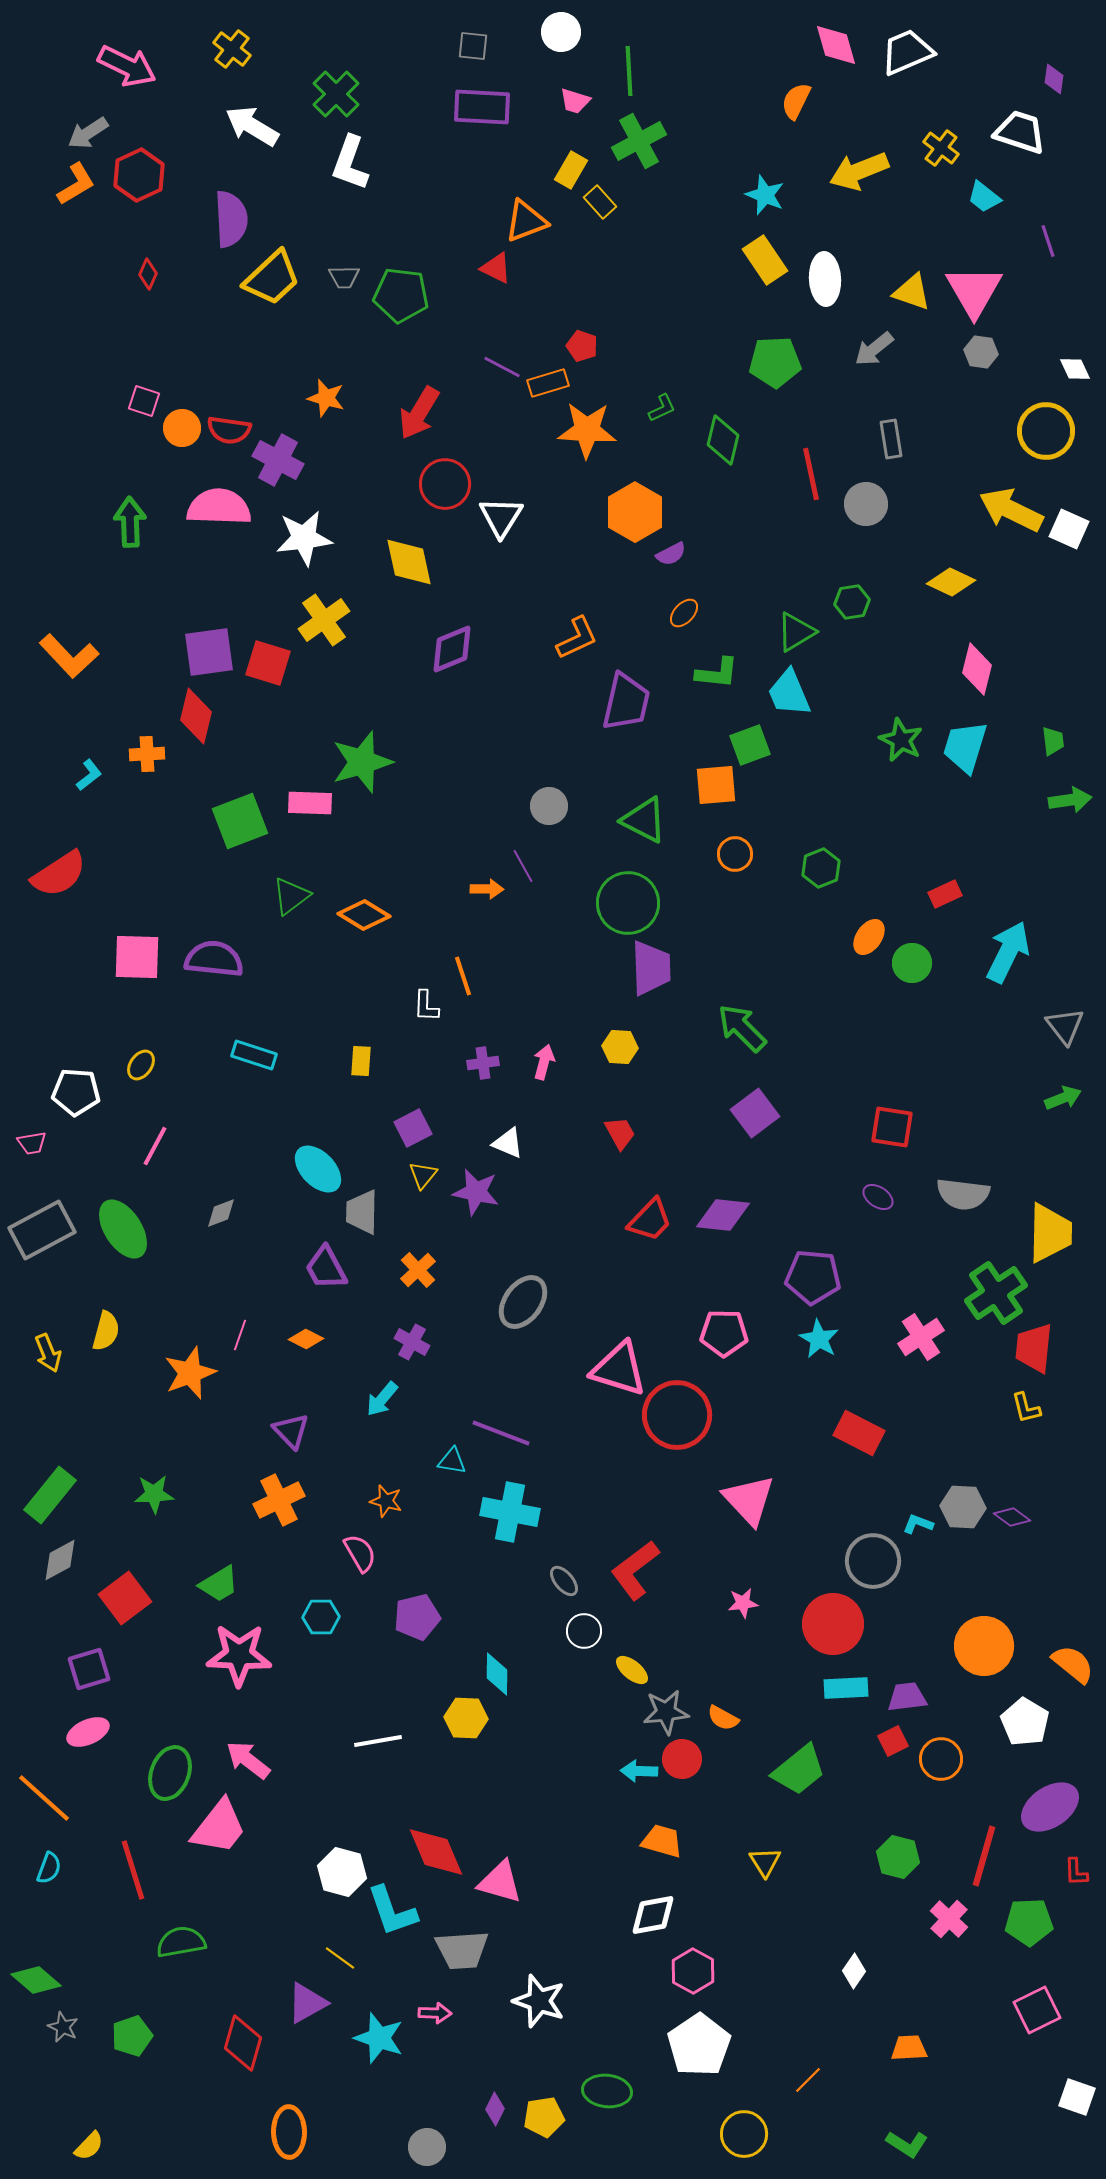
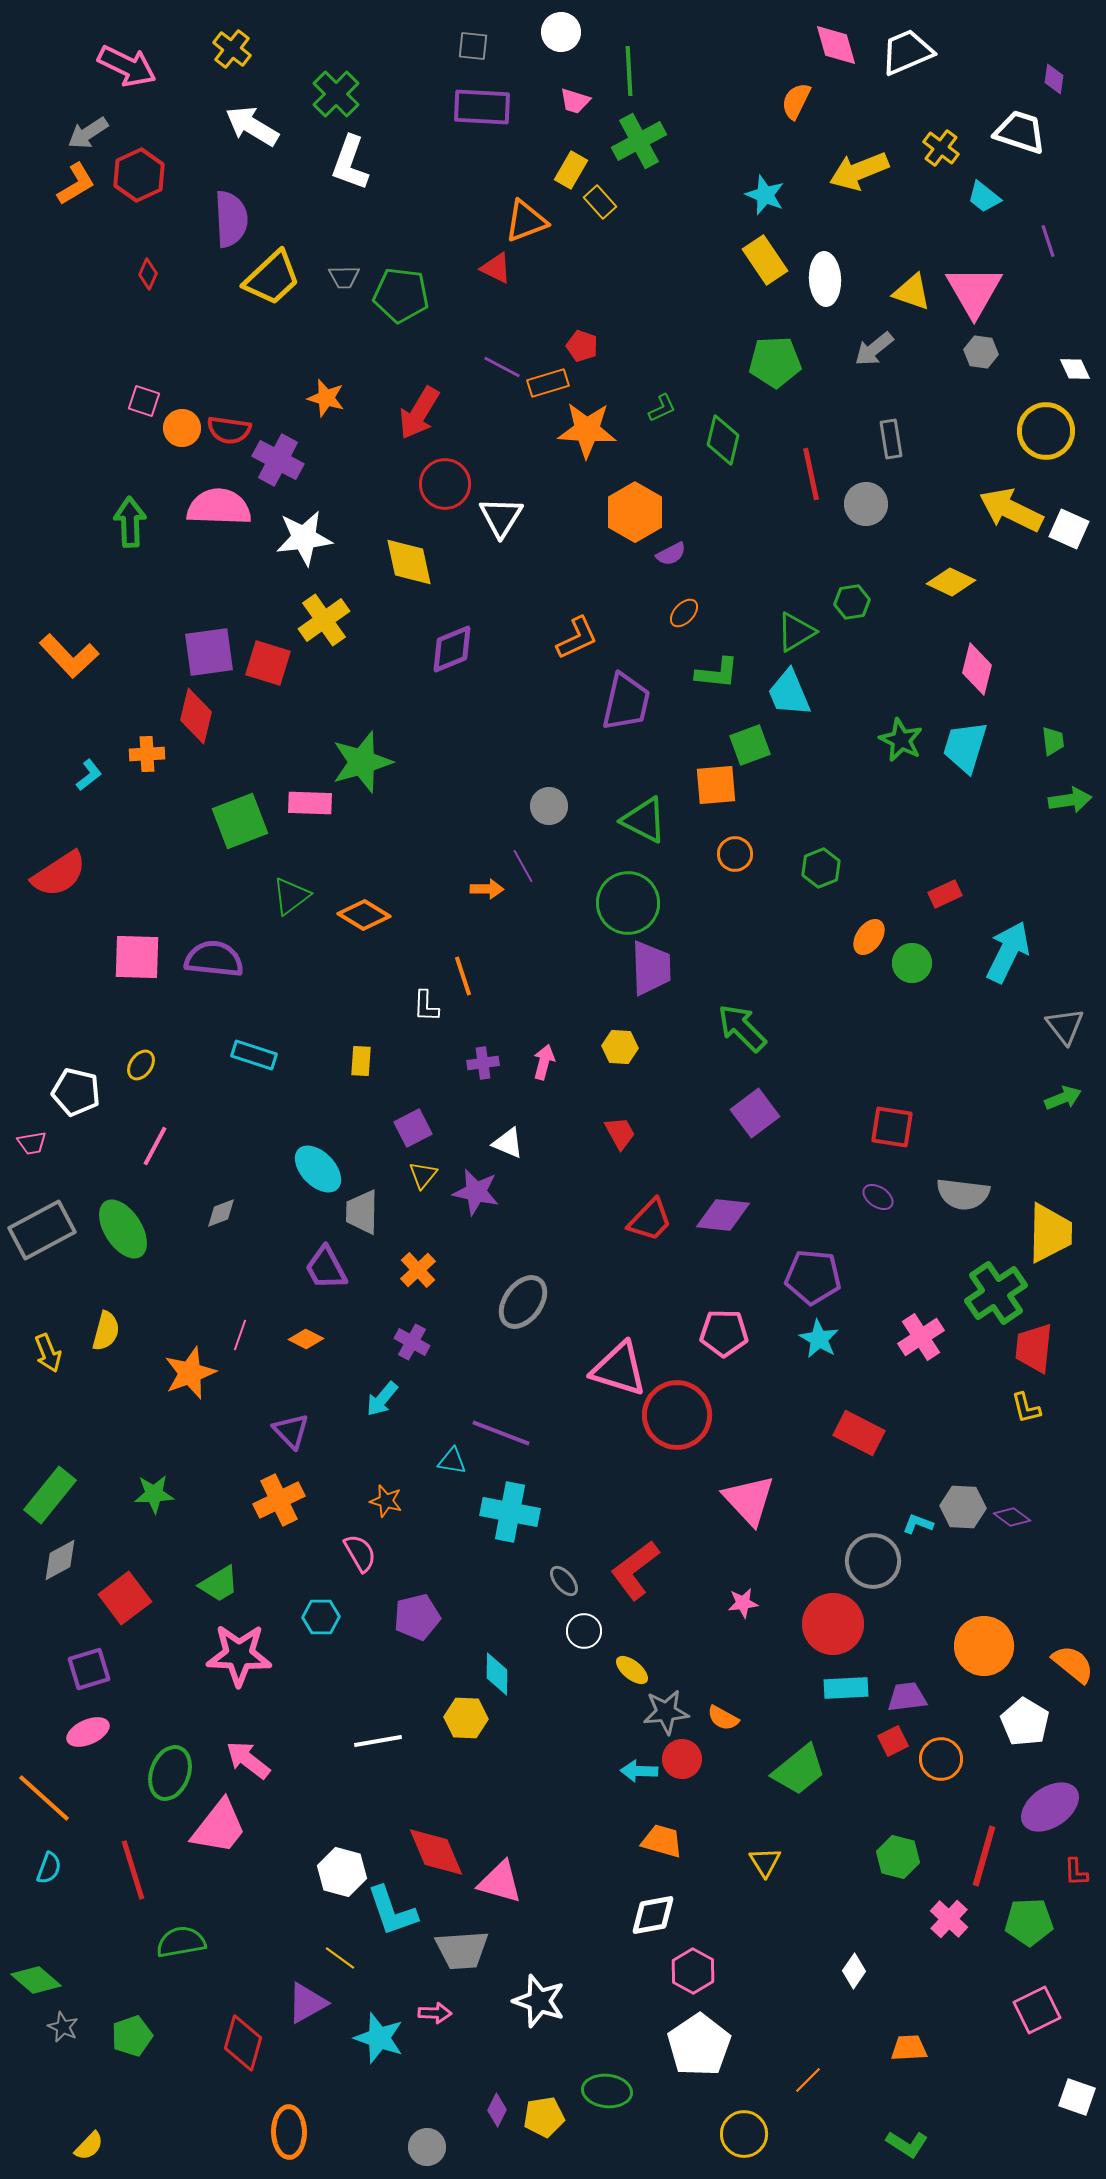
white pentagon at (76, 1092): rotated 9 degrees clockwise
purple diamond at (495, 2109): moved 2 px right, 1 px down
